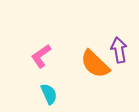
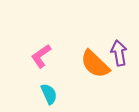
purple arrow: moved 3 px down
